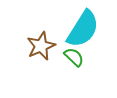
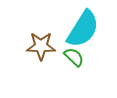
brown star: rotated 24 degrees clockwise
